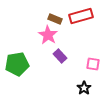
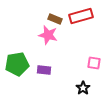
pink star: rotated 18 degrees counterclockwise
purple rectangle: moved 16 px left, 14 px down; rotated 40 degrees counterclockwise
pink square: moved 1 px right, 1 px up
black star: moved 1 px left
